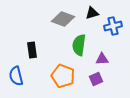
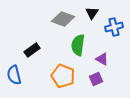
black triangle: rotated 40 degrees counterclockwise
blue cross: moved 1 px right, 1 px down
green semicircle: moved 1 px left
black rectangle: rotated 63 degrees clockwise
purple triangle: rotated 32 degrees clockwise
blue semicircle: moved 2 px left, 1 px up
